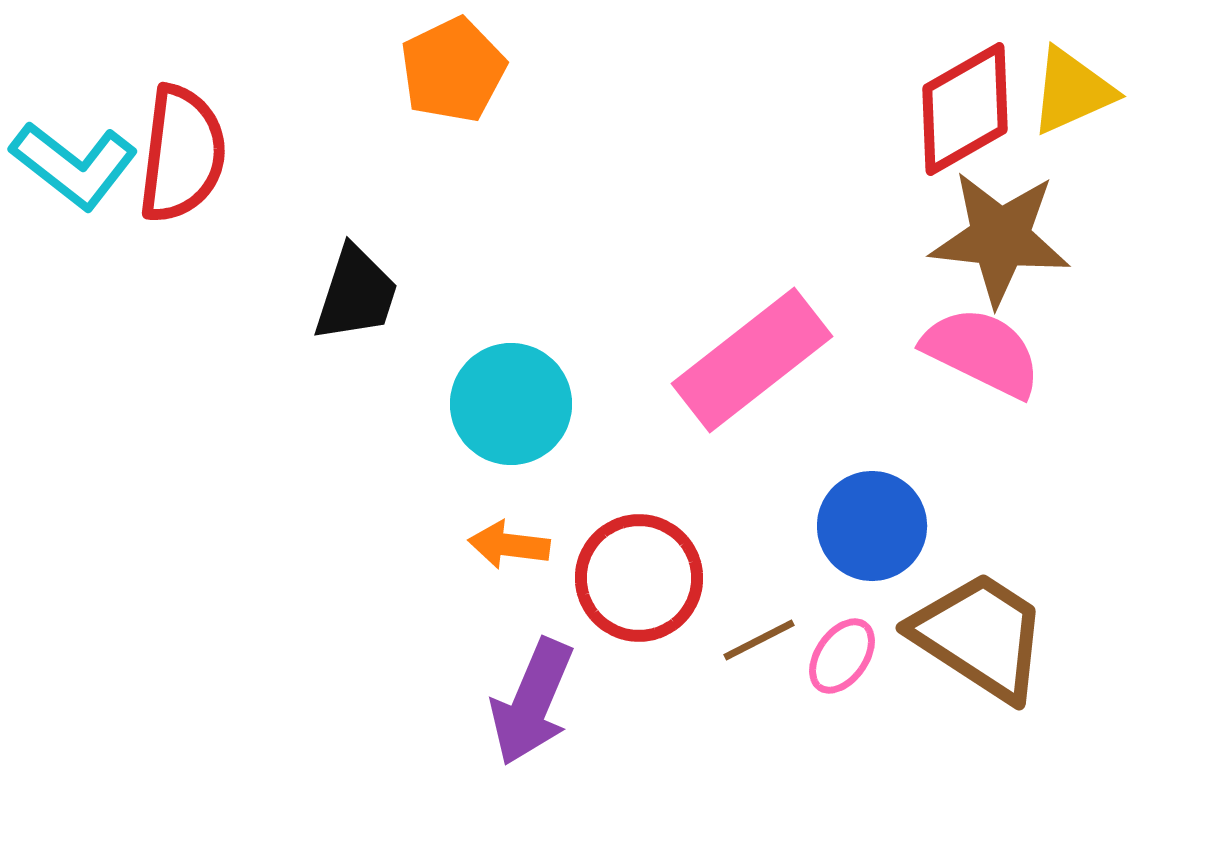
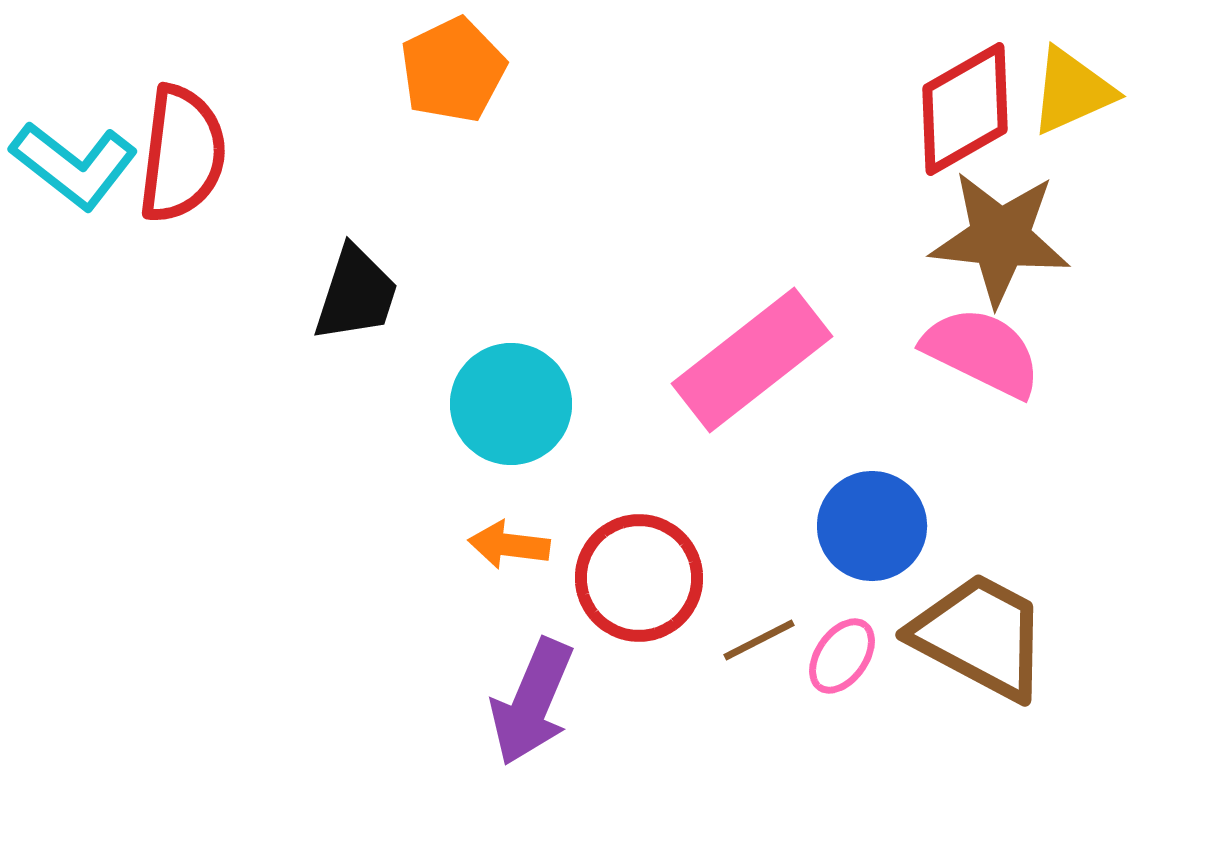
brown trapezoid: rotated 5 degrees counterclockwise
